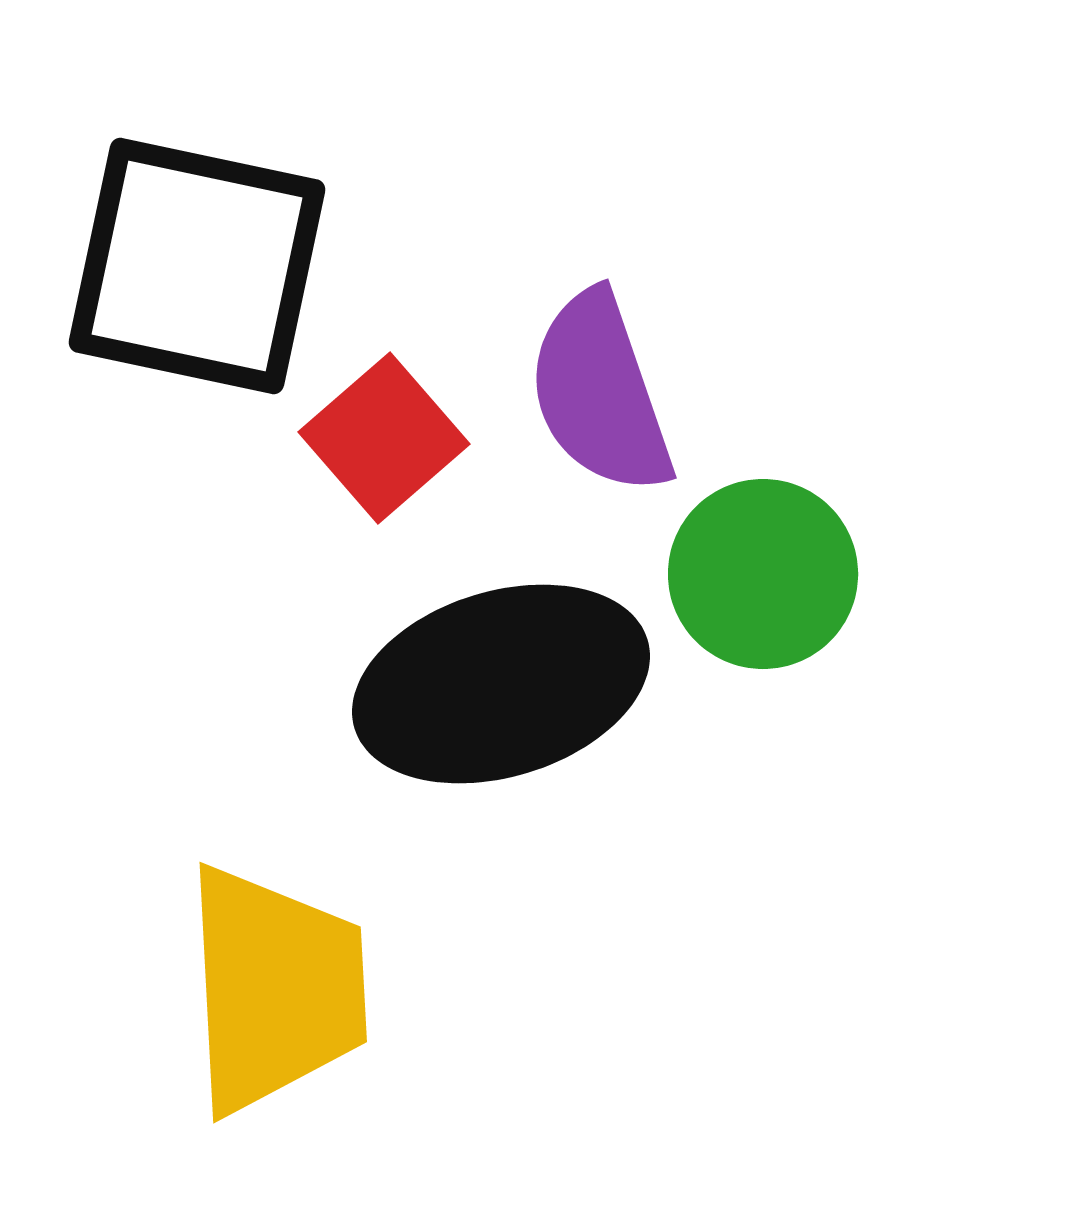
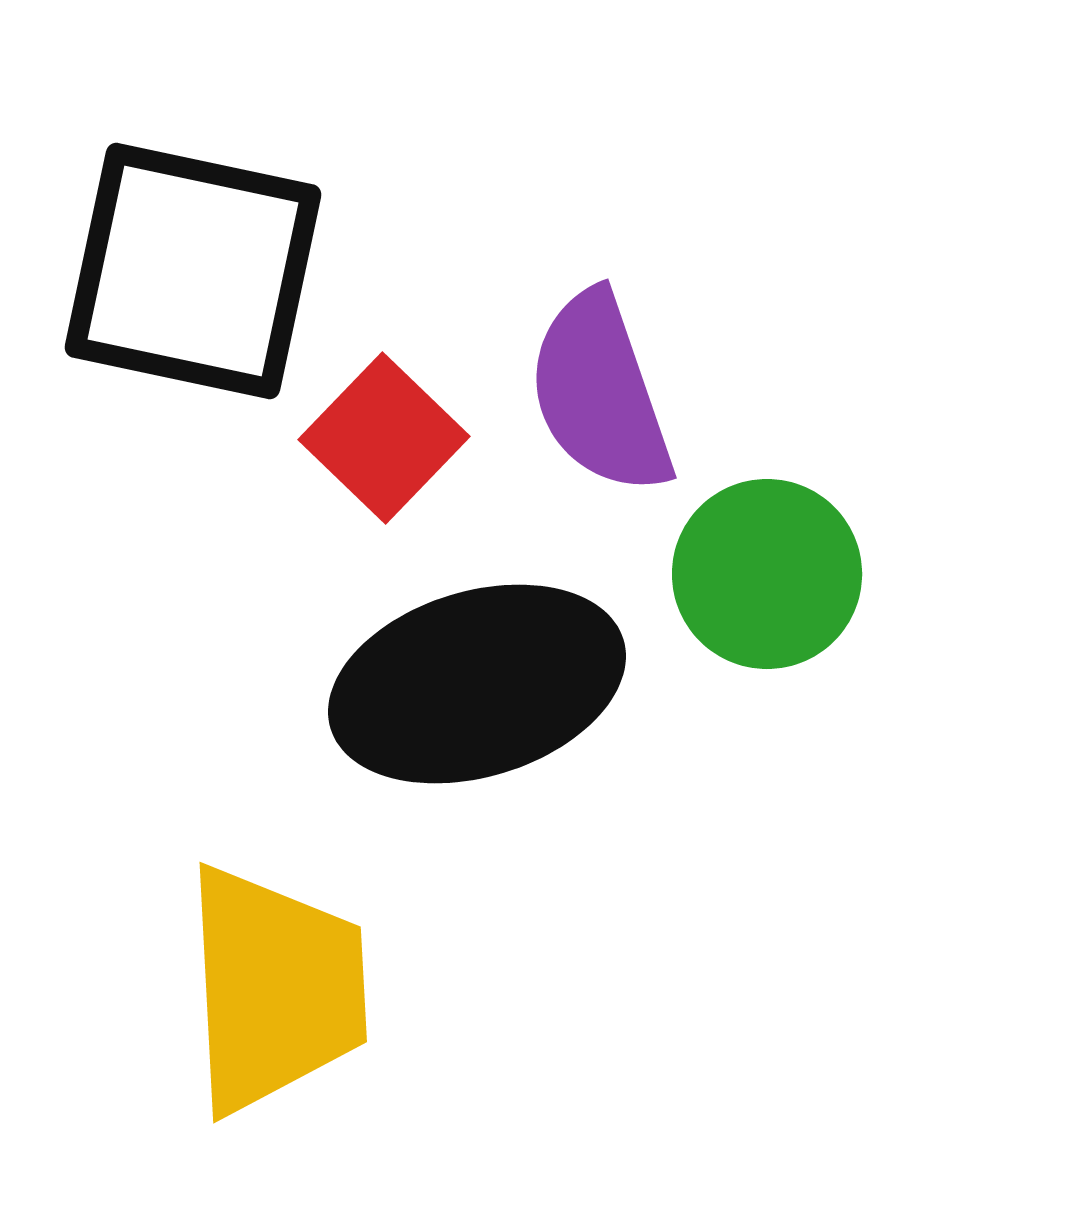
black square: moved 4 px left, 5 px down
red square: rotated 5 degrees counterclockwise
green circle: moved 4 px right
black ellipse: moved 24 px left
